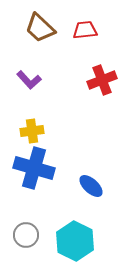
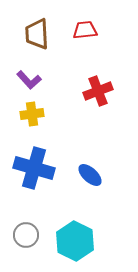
brown trapezoid: moved 3 px left, 6 px down; rotated 44 degrees clockwise
red cross: moved 4 px left, 11 px down
yellow cross: moved 17 px up
blue ellipse: moved 1 px left, 11 px up
